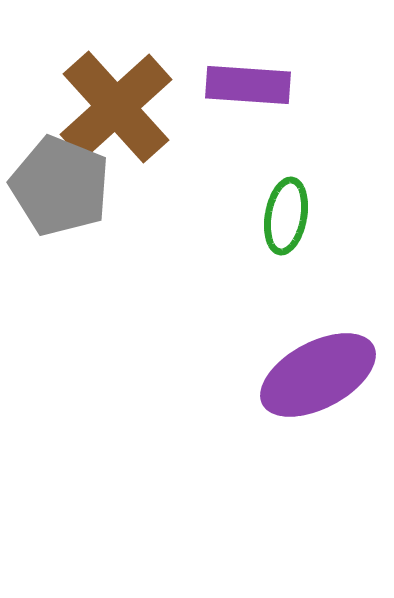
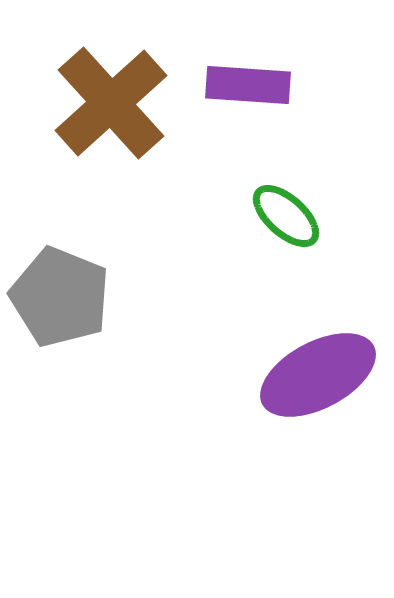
brown cross: moved 5 px left, 4 px up
gray pentagon: moved 111 px down
green ellipse: rotated 58 degrees counterclockwise
